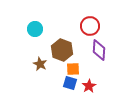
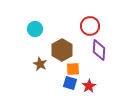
brown hexagon: rotated 10 degrees clockwise
